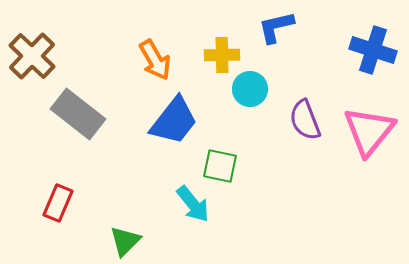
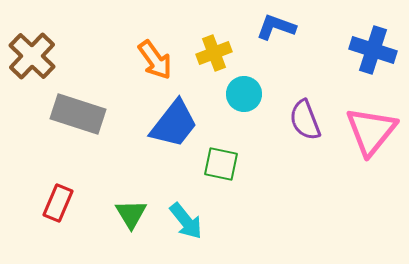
blue L-shape: rotated 33 degrees clockwise
yellow cross: moved 8 px left, 2 px up; rotated 20 degrees counterclockwise
orange arrow: rotated 6 degrees counterclockwise
cyan circle: moved 6 px left, 5 px down
gray rectangle: rotated 20 degrees counterclockwise
blue trapezoid: moved 3 px down
pink triangle: moved 2 px right
green square: moved 1 px right, 2 px up
cyan arrow: moved 7 px left, 17 px down
green triangle: moved 6 px right, 27 px up; rotated 16 degrees counterclockwise
